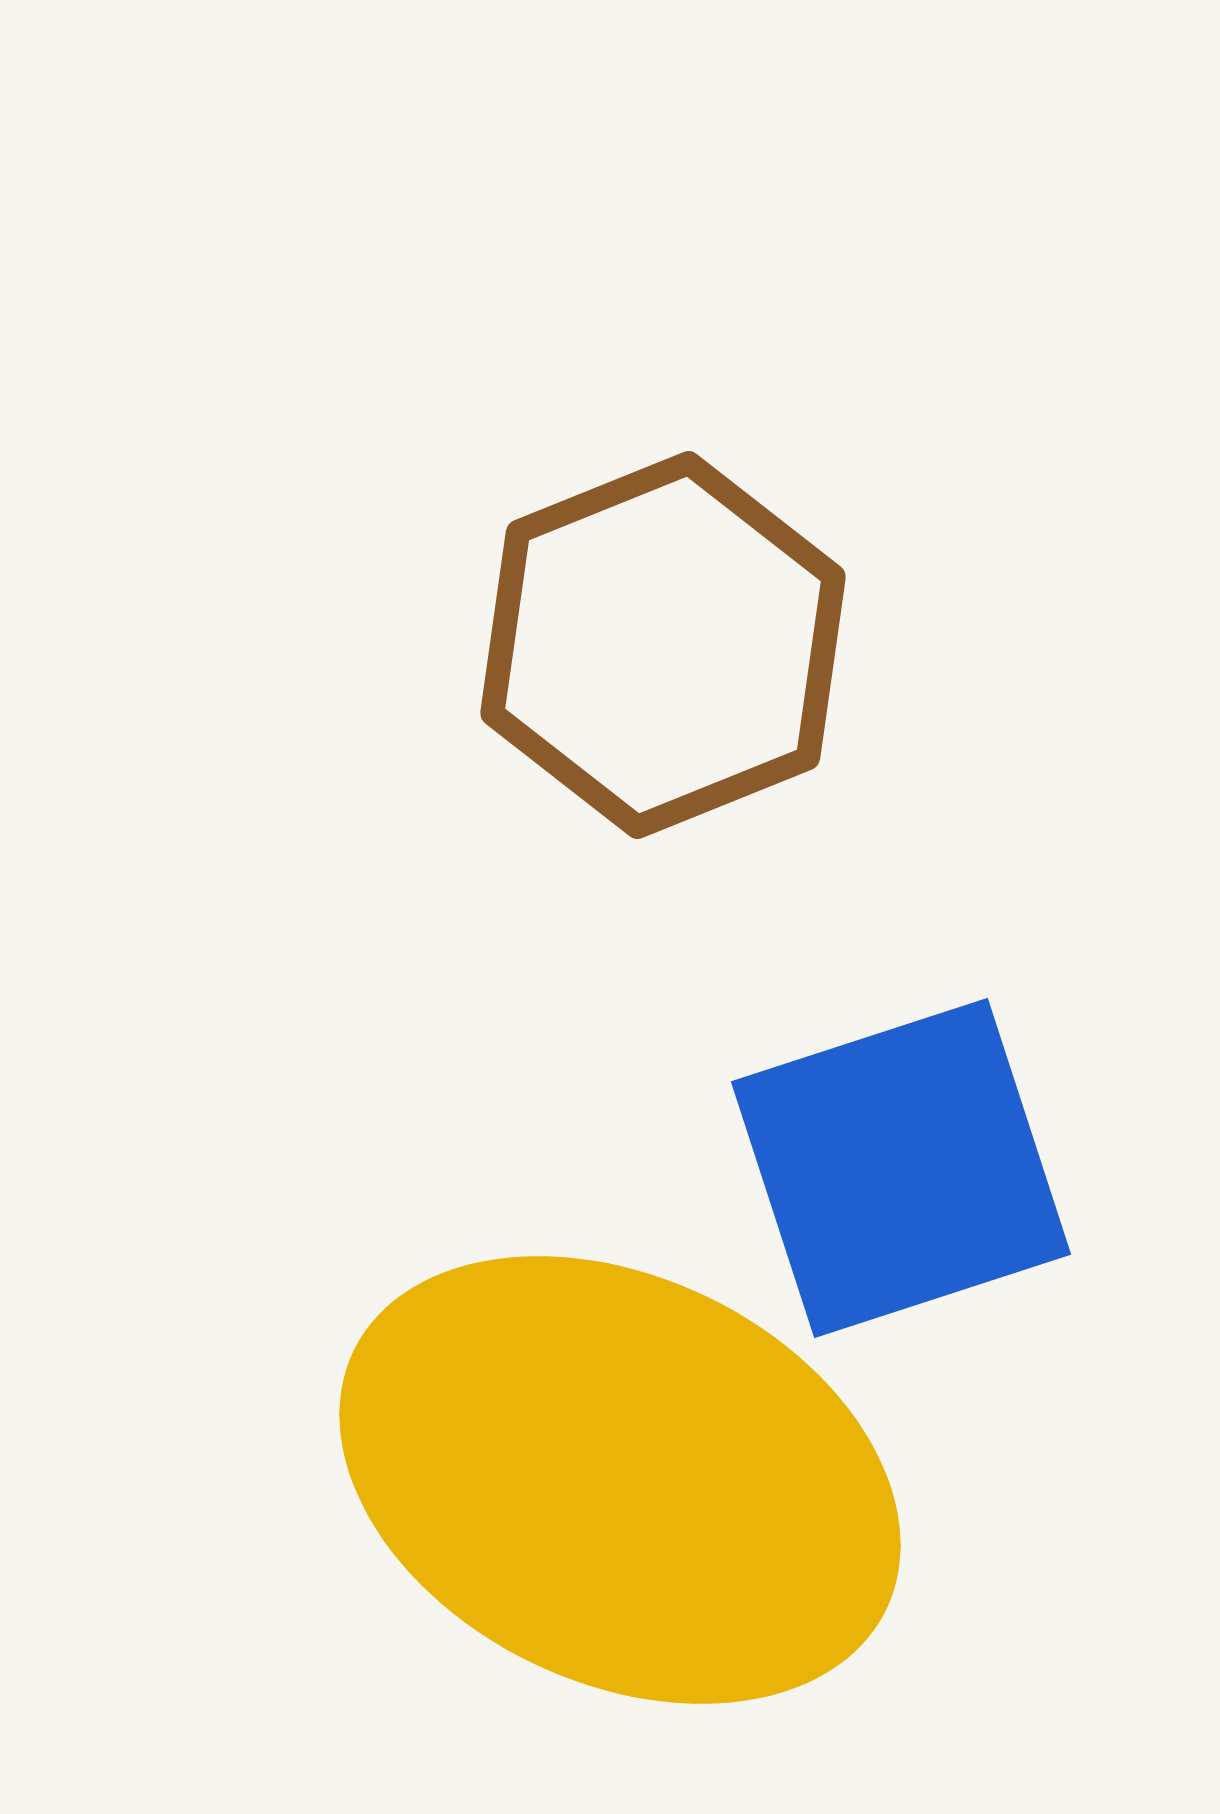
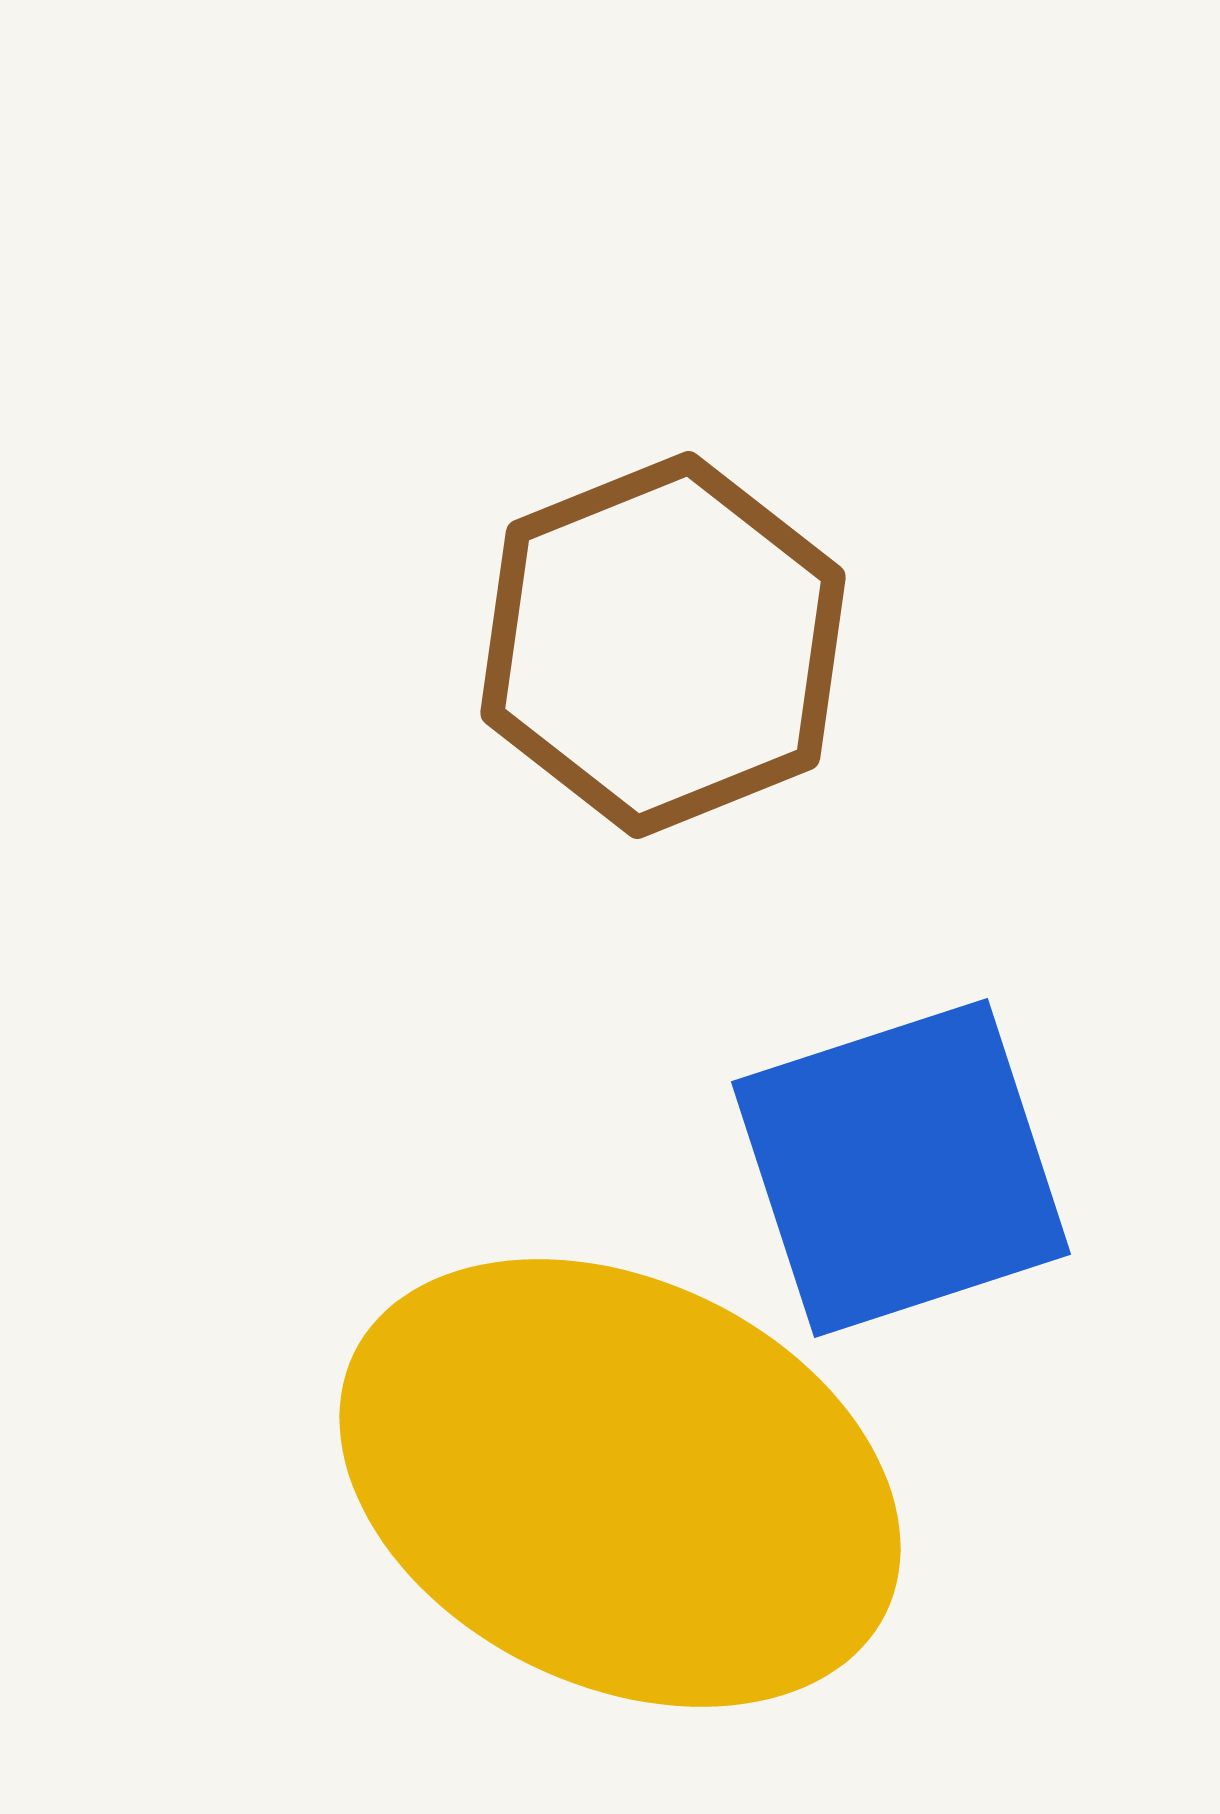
yellow ellipse: moved 3 px down
